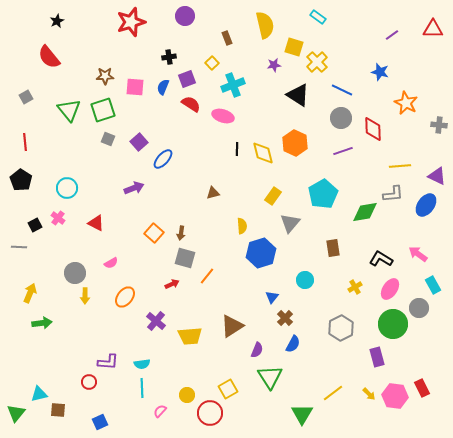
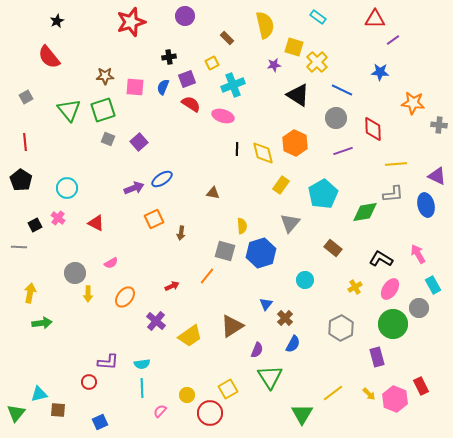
red triangle at (433, 29): moved 58 px left, 10 px up
purple line at (392, 35): moved 1 px right, 5 px down
brown rectangle at (227, 38): rotated 24 degrees counterclockwise
yellow square at (212, 63): rotated 16 degrees clockwise
blue star at (380, 72): rotated 12 degrees counterclockwise
orange star at (406, 103): moved 7 px right; rotated 20 degrees counterclockwise
gray circle at (341, 118): moved 5 px left
blue ellipse at (163, 159): moved 1 px left, 20 px down; rotated 15 degrees clockwise
yellow line at (400, 166): moved 4 px left, 2 px up
brown triangle at (213, 193): rotated 24 degrees clockwise
yellow rectangle at (273, 196): moved 8 px right, 11 px up
blue ellipse at (426, 205): rotated 50 degrees counterclockwise
orange square at (154, 233): moved 14 px up; rotated 24 degrees clockwise
brown rectangle at (333, 248): rotated 42 degrees counterclockwise
pink arrow at (418, 254): rotated 24 degrees clockwise
gray square at (185, 258): moved 40 px right, 7 px up
red arrow at (172, 284): moved 2 px down
yellow arrow at (30, 293): rotated 12 degrees counterclockwise
yellow arrow at (85, 296): moved 3 px right, 2 px up
blue triangle at (272, 297): moved 6 px left, 7 px down
yellow trapezoid at (190, 336): rotated 30 degrees counterclockwise
red rectangle at (422, 388): moved 1 px left, 2 px up
pink hexagon at (395, 396): moved 3 px down; rotated 15 degrees clockwise
